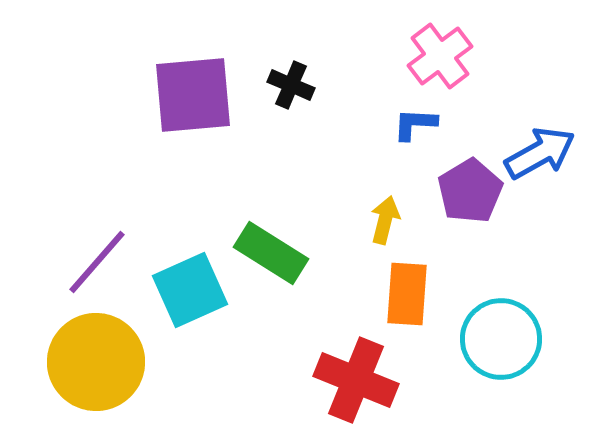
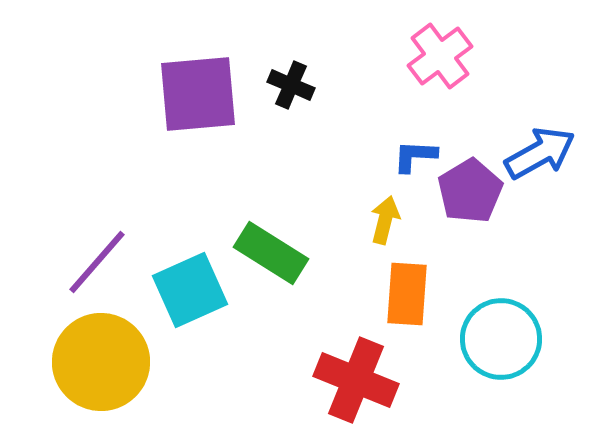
purple square: moved 5 px right, 1 px up
blue L-shape: moved 32 px down
yellow circle: moved 5 px right
